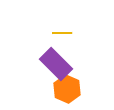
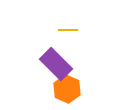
yellow line: moved 6 px right, 3 px up
